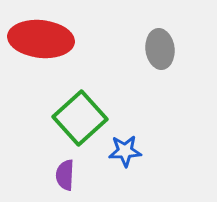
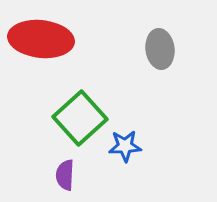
blue star: moved 5 px up
